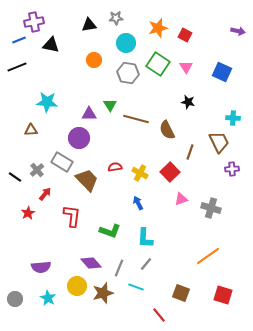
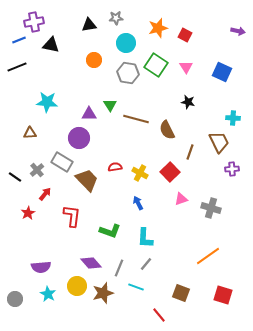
green square at (158, 64): moved 2 px left, 1 px down
brown triangle at (31, 130): moved 1 px left, 3 px down
cyan star at (48, 298): moved 4 px up
